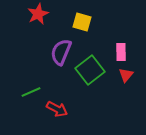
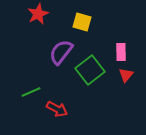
purple semicircle: rotated 16 degrees clockwise
